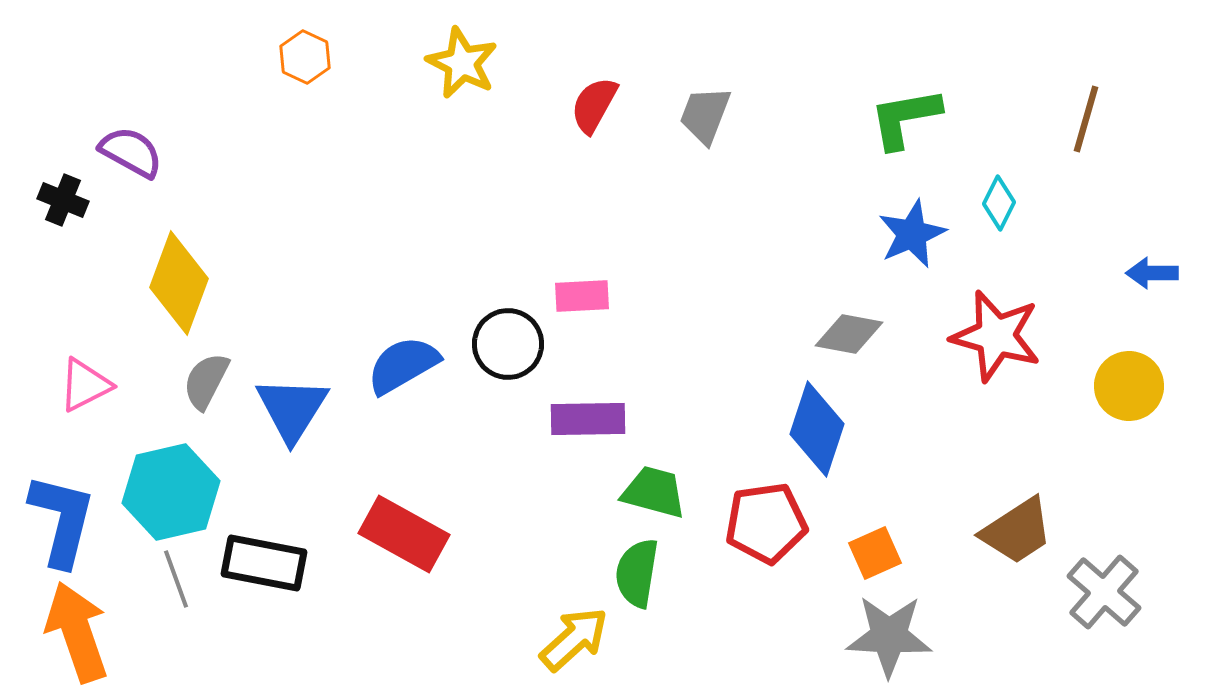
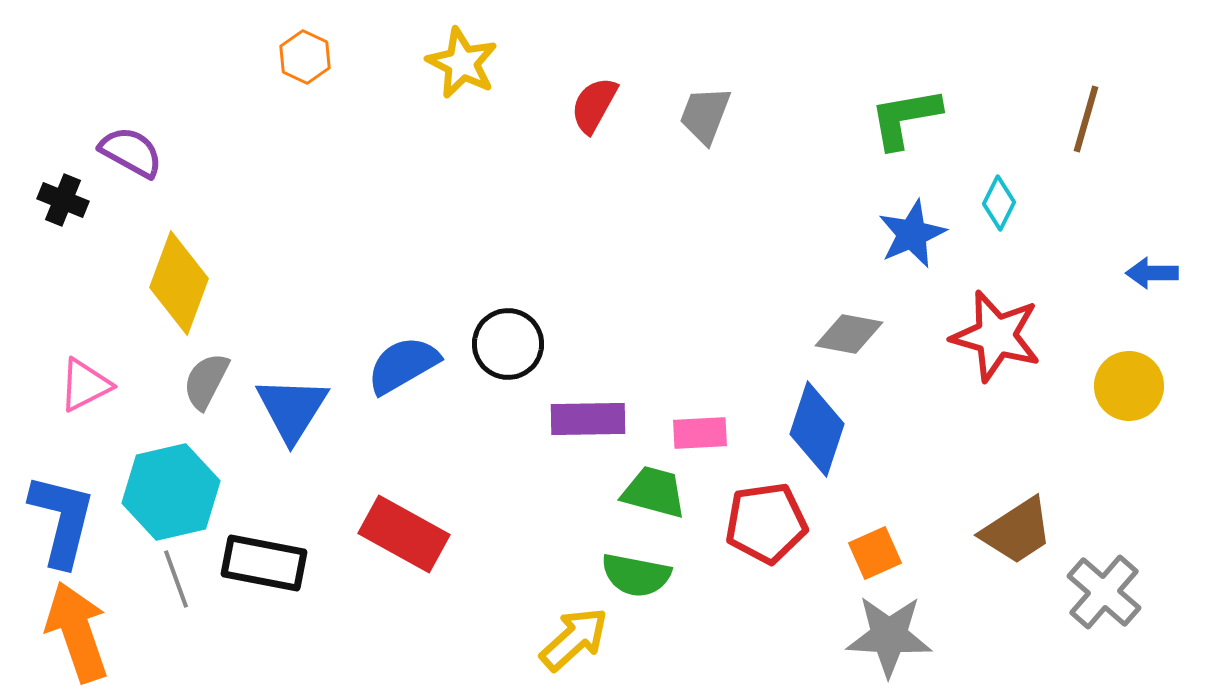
pink rectangle: moved 118 px right, 137 px down
green semicircle: moved 1 px left, 2 px down; rotated 88 degrees counterclockwise
